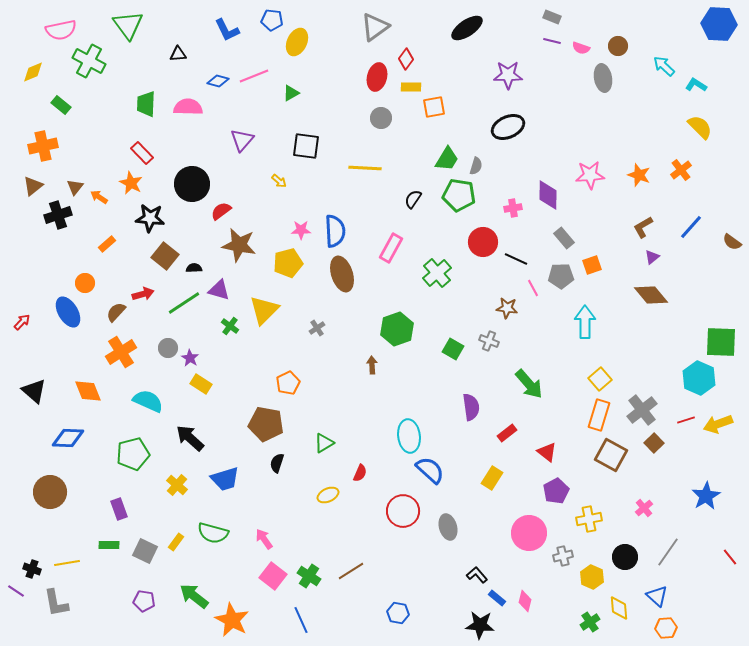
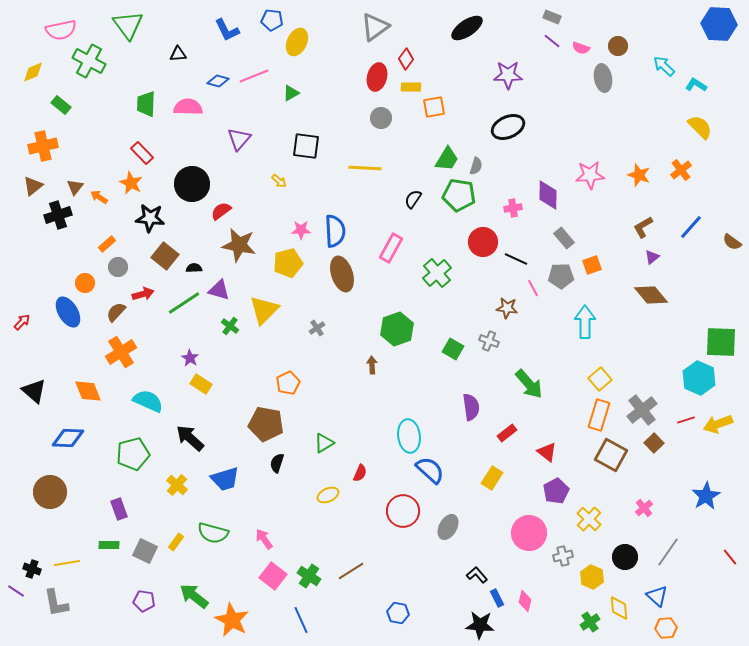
purple line at (552, 41): rotated 24 degrees clockwise
purple triangle at (242, 140): moved 3 px left, 1 px up
gray circle at (168, 348): moved 50 px left, 81 px up
yellow cross at (589, 519): rotated 35 degrees counterclockwise
gray ellipse at (448, 527): rotated 45 degrees clockwise
blue rectangle at (497, 598): rotated 24 degrees clockwise
